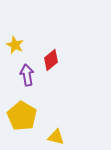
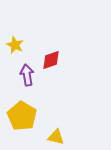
red diamond: rotated 20 degrees clockwise
